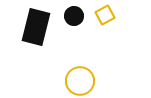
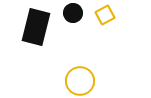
black circle: moved 1 px left, 3 px up
